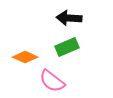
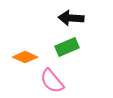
black arrow: moved 2 px right
pink semicircle: rotated 12 degrees clockwise
